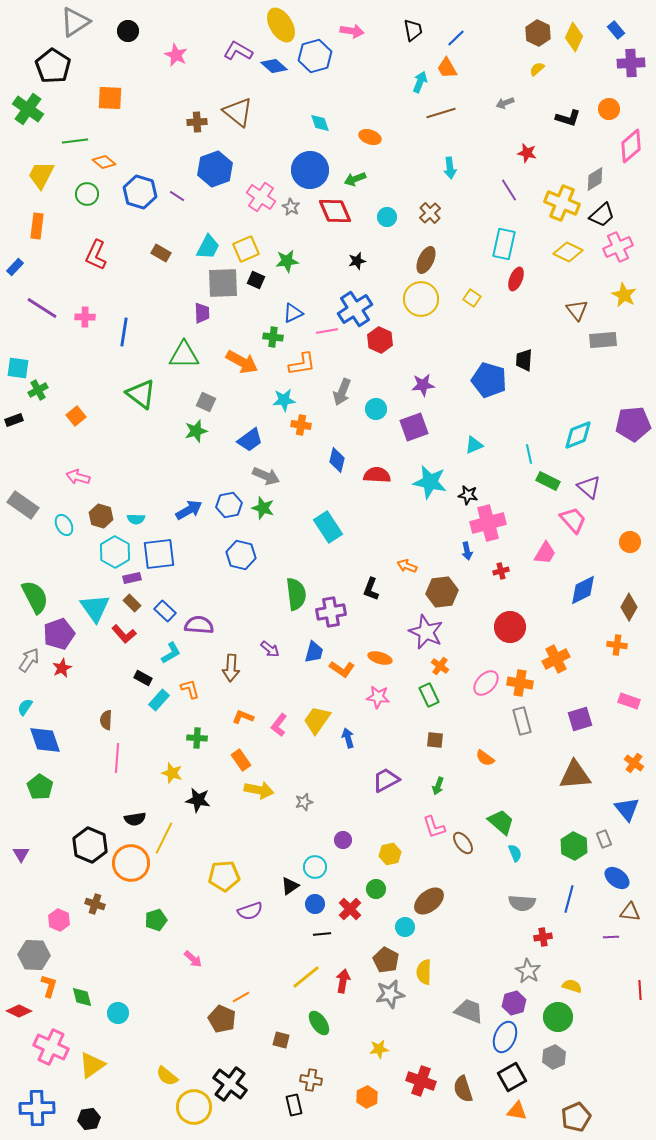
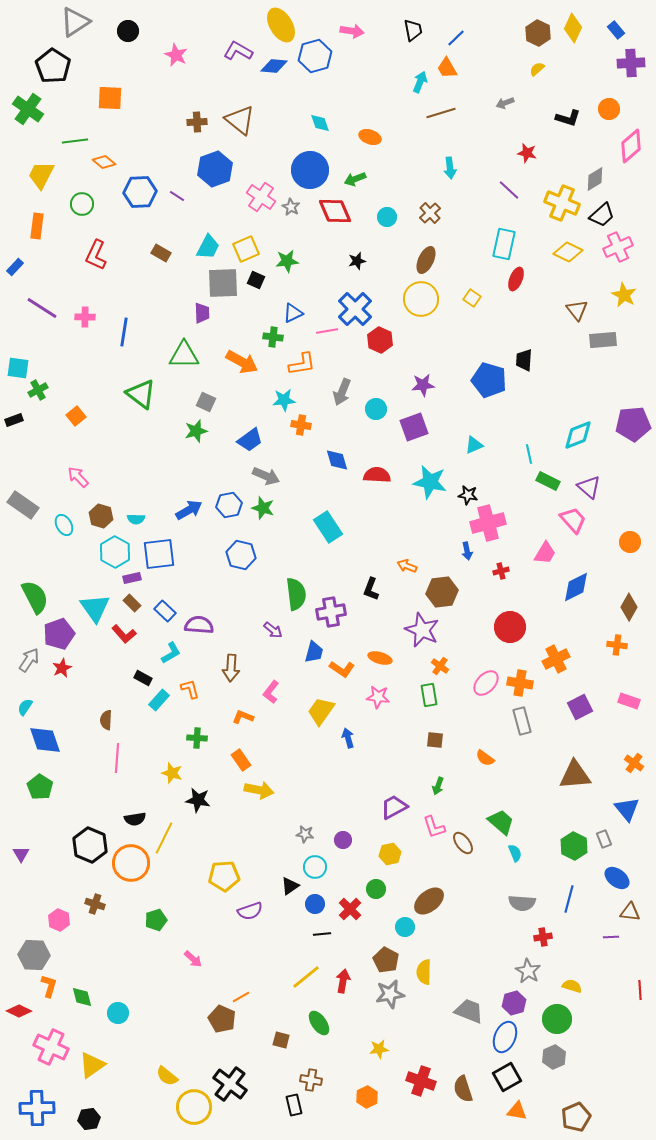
yellow diamond at (574, 37): moved 1 px left, 9 px up
blue diamond at (274, 66): rotated 36 degrees counterclockwise
brown triangle at (238, 112): moved 2 px right, 8 px down
purple line at (509, 190): rotated 15 degrees counterclockwise
blue hexagon at (140, 192): rotated 20 degrees counterclockwise
green circle at (87, 194): moved 5 px left, 10 px down
blue cross at (355, 309): rotated 12 degrees counterclockwise
blue diamond at (337, 460): rotated 30 degrees counterclockwise
pink arrow at (78, 477): rotated 30 degrees clockwise
blue diamond at (583, 590): moved 7 px left, 3 px up
purple star at (426, 632): moved 4 px left, 2 px up
purple arrow at (270, 649): moved 3 px right, 19 px up
green rectangle at (429, 695): rotated 15 degrees clockwise
purple square at (580, 719): moved 12 px up; rotated 10 degrees counterclockwise
yellow trapezoid at (317, 720): moved 4 px right, 9 px up
pink L-shape at (279, 725): moved 8 px left, 33 px up
purple trapezoid at (386, 780): moved 8 px right, 27 px down
gray star at (304, 802): moved 1 px right, 32 px down; rotated 24 degrees clockwise
green circle at (558, 1017): moved 1 px left, 2 px down
black square at (512, 1077): moved 5 px left
